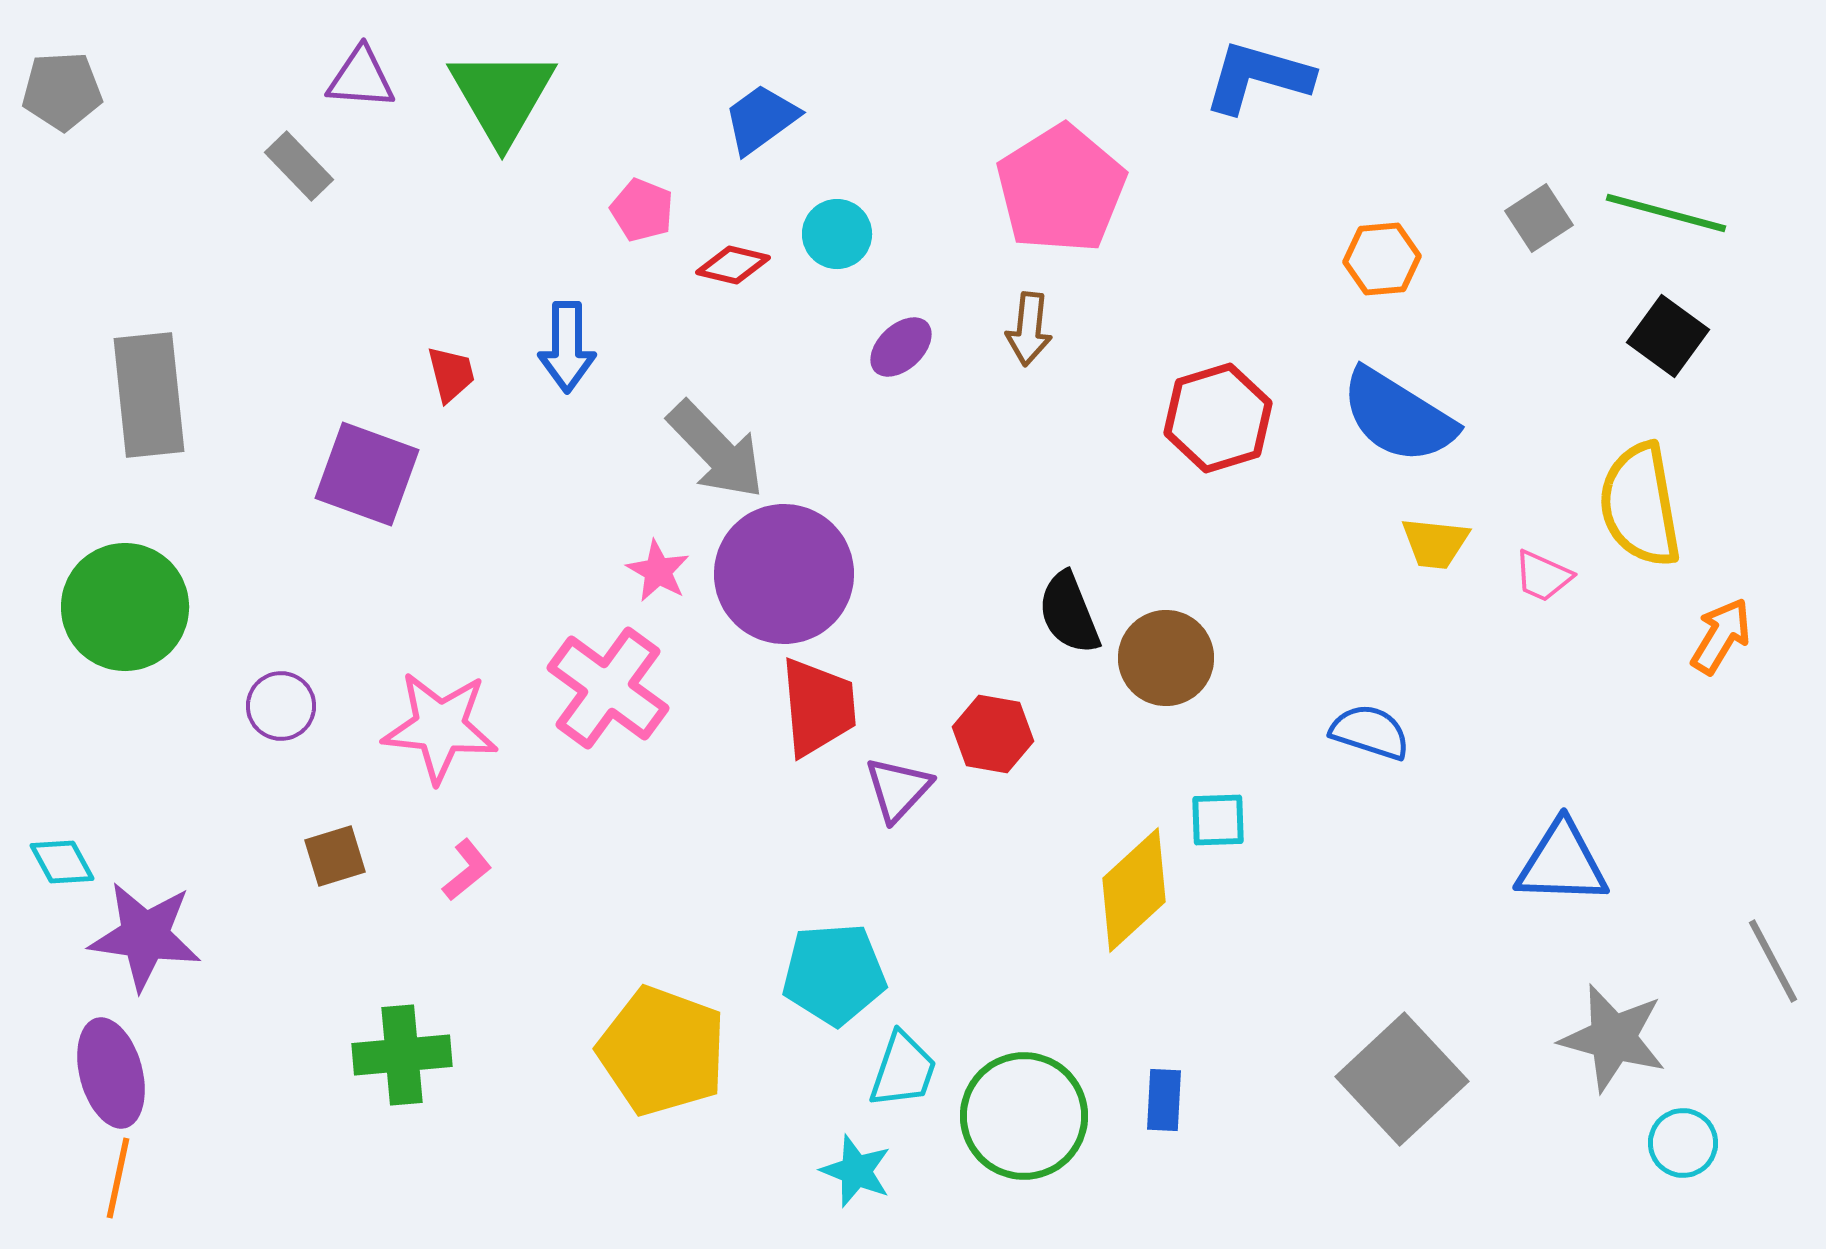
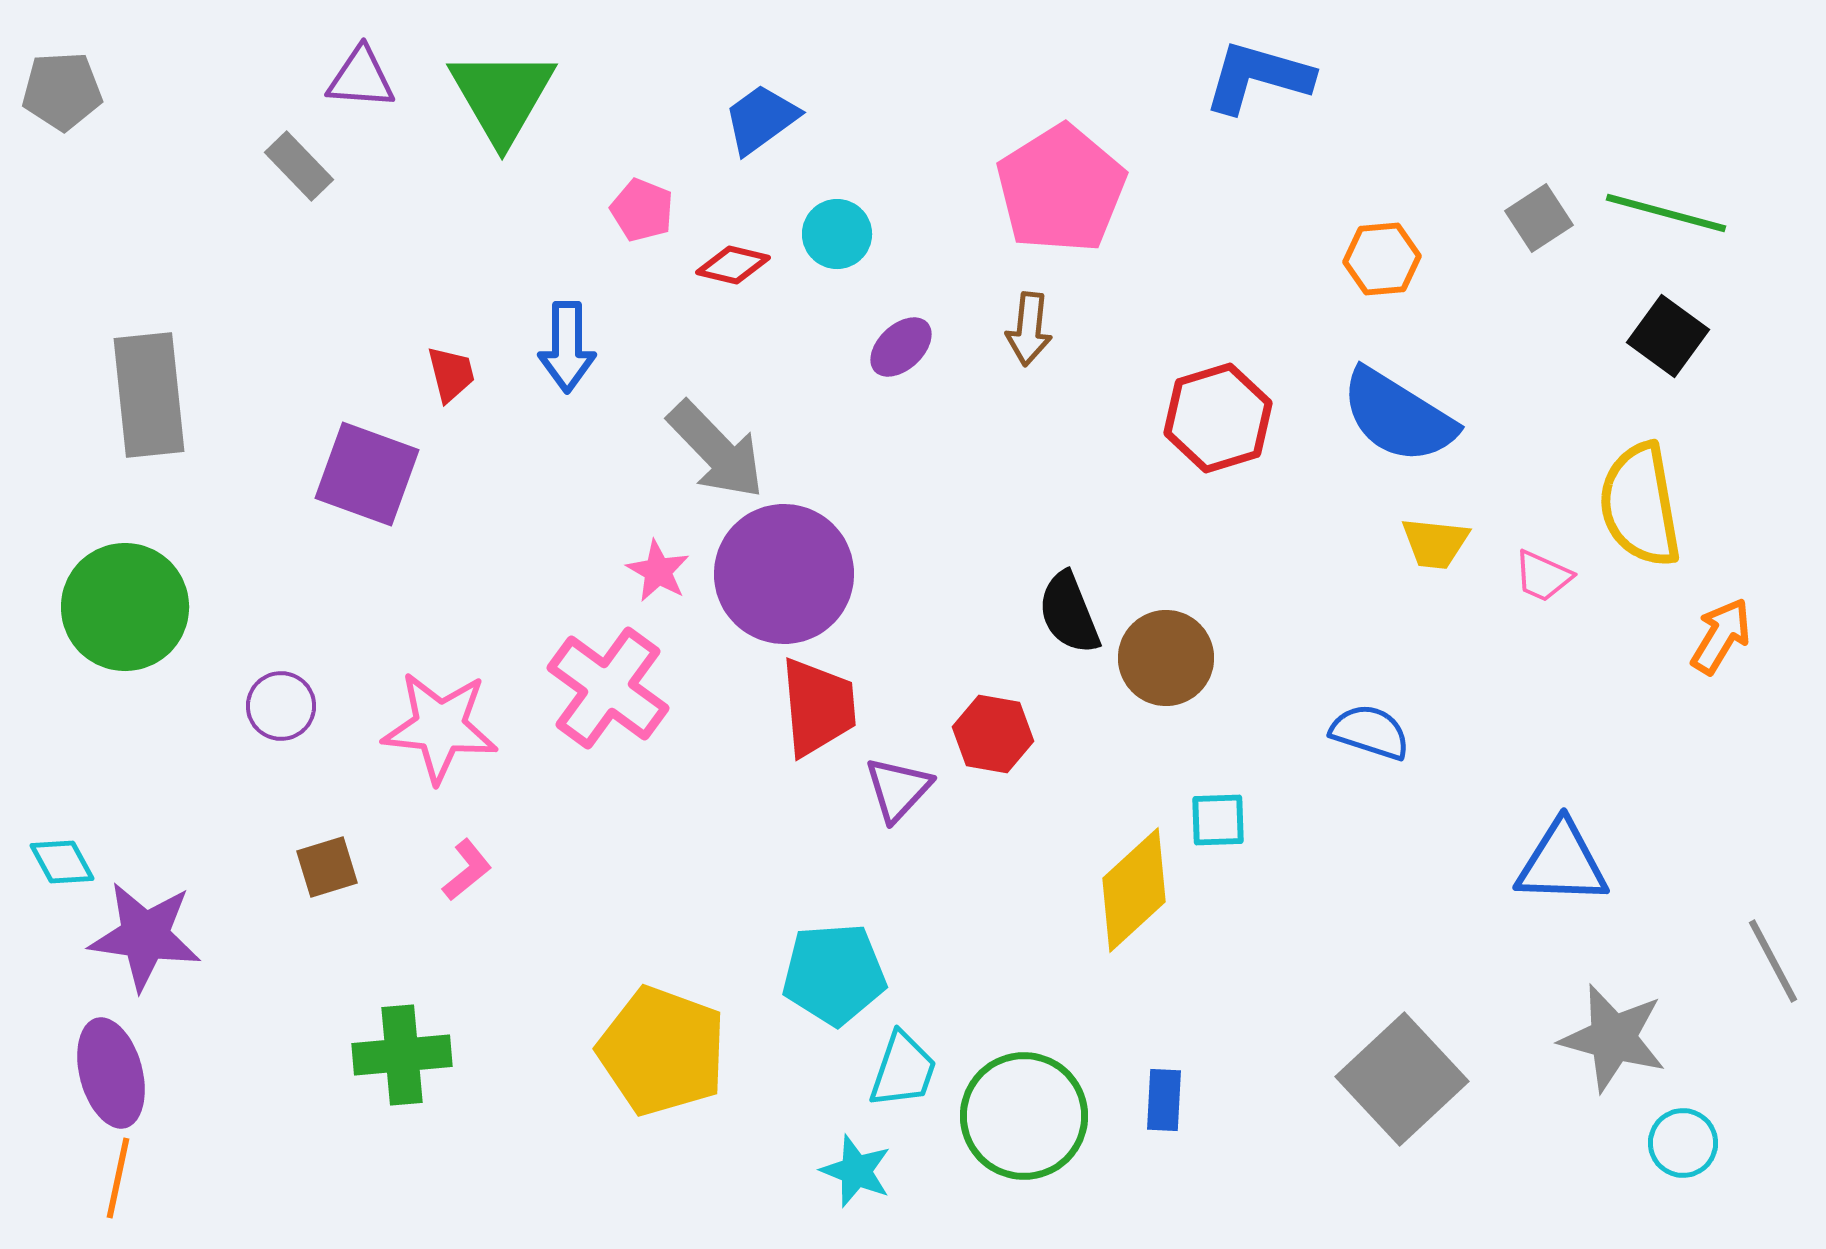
brown square at (335, 856): moved 8 px left, 11 px down
